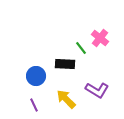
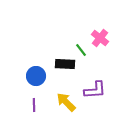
green line: moved 2 px down
purple L-shape: moved 2 px left; rotated 35 degrees counterclockwise
yellow arrow: moved 3 px down
purple line: rotated 24 degrees clockwise
